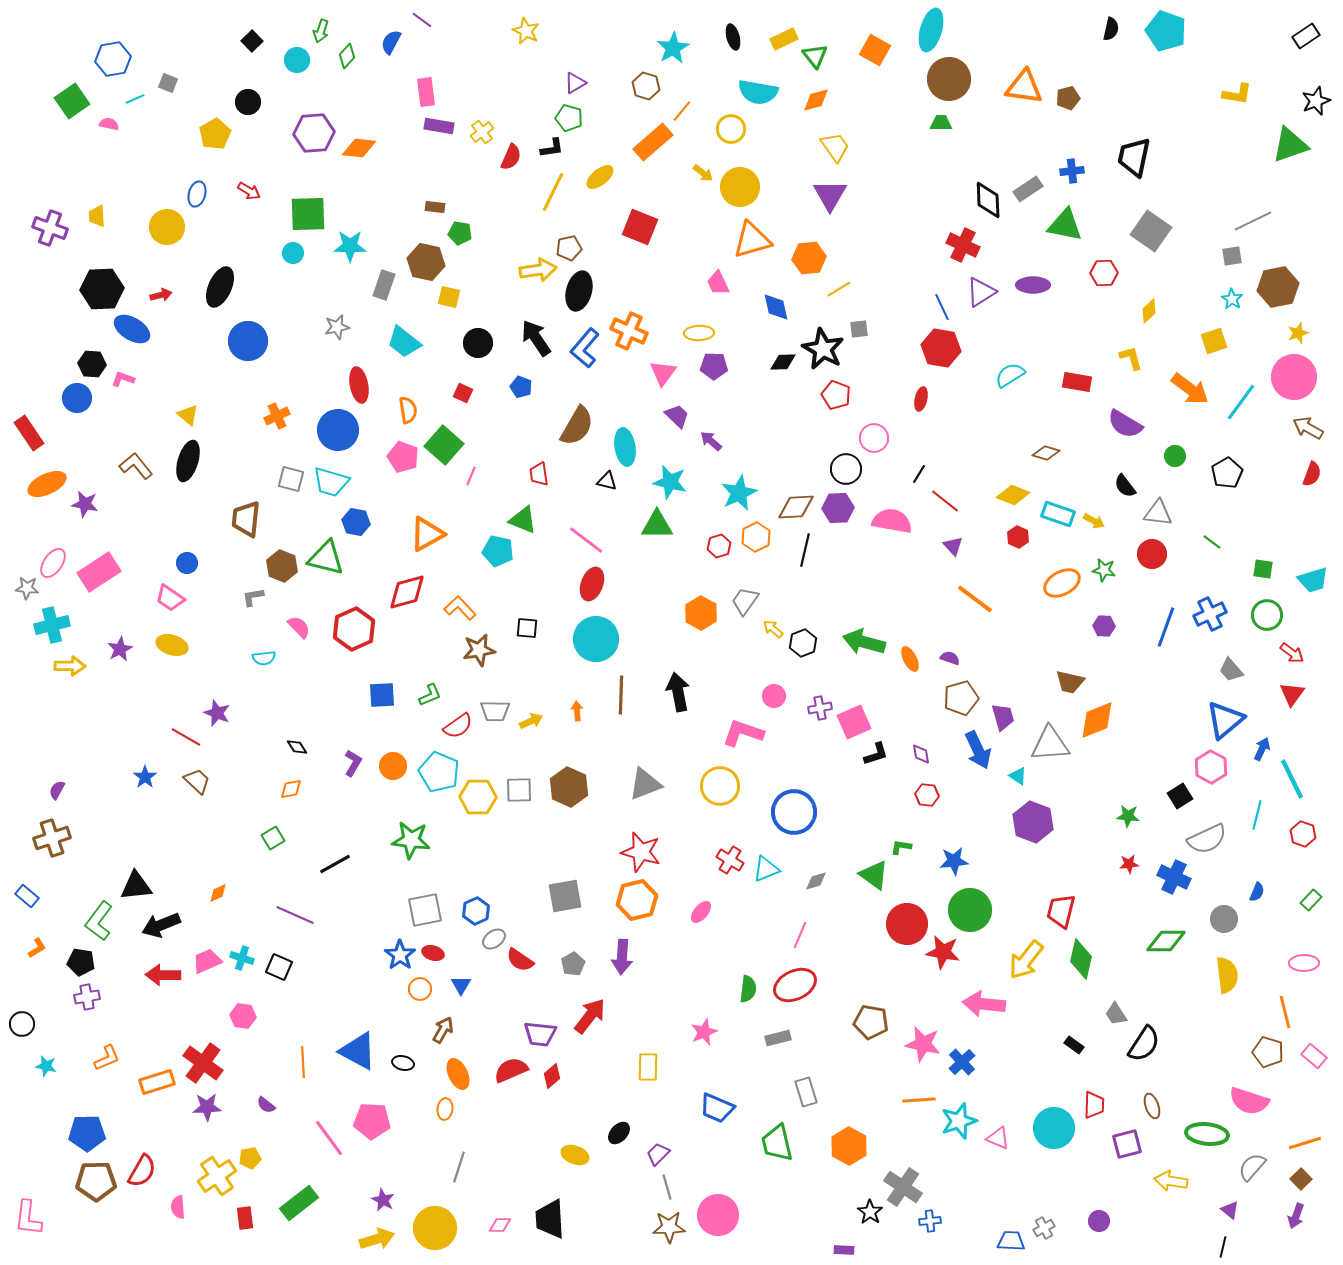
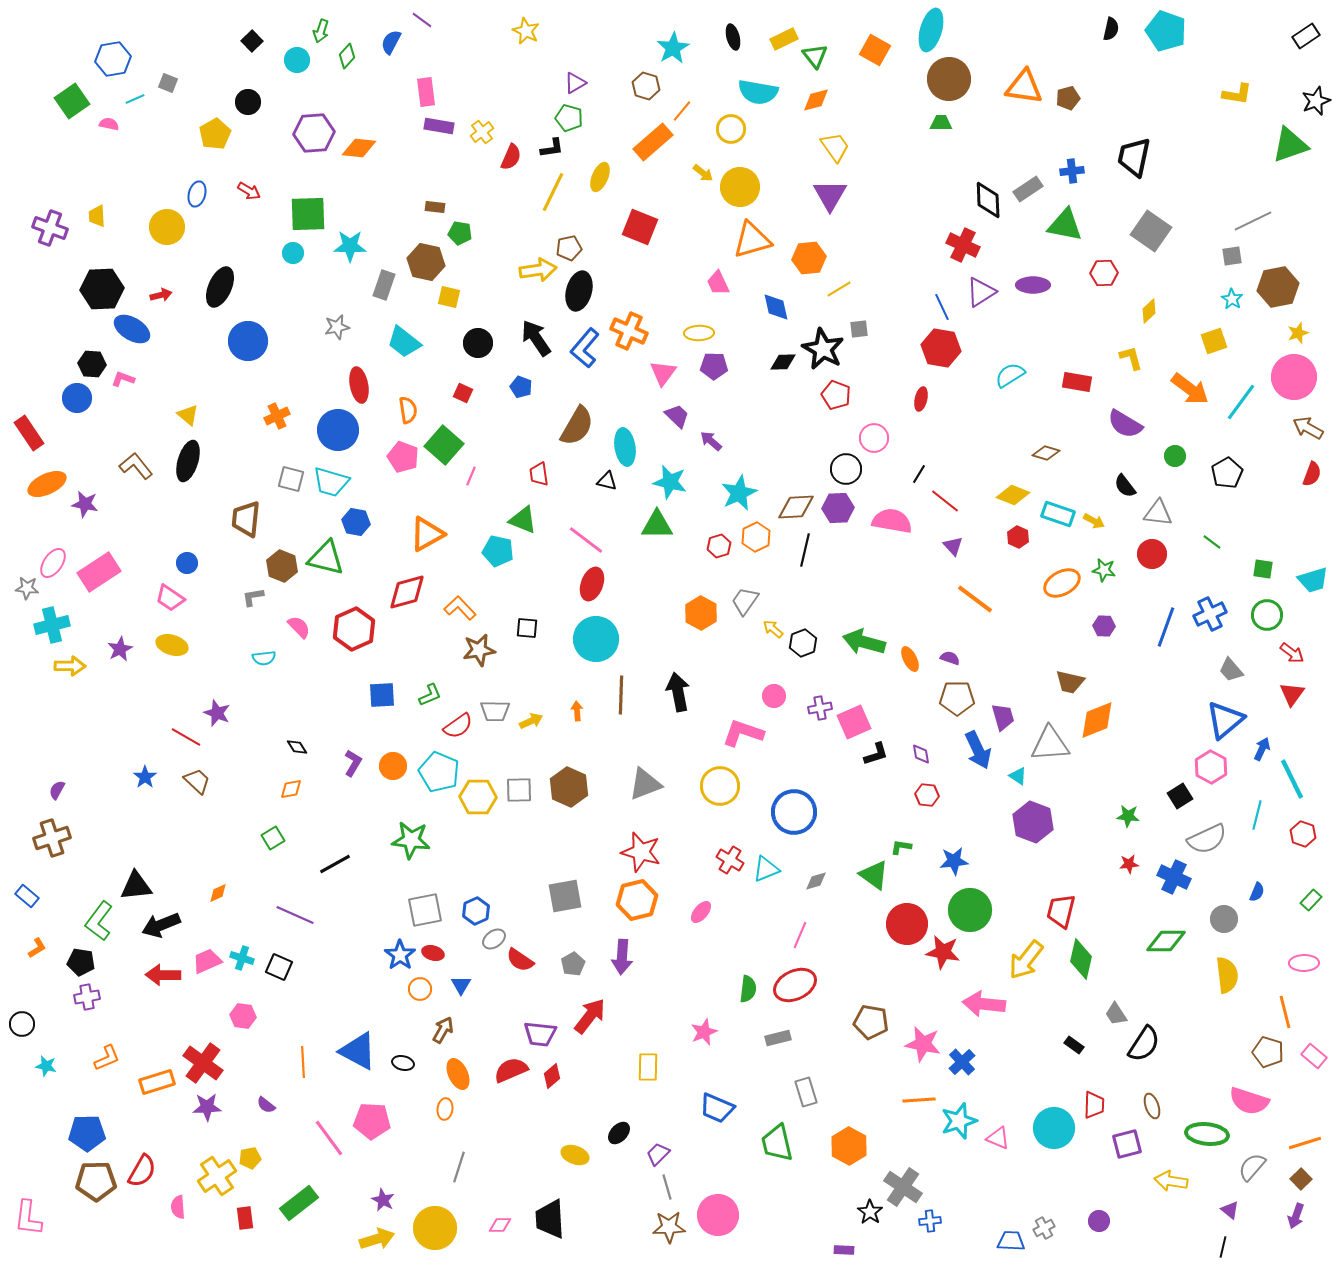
yellow ellipse at (600, 177): rotated 28 degrees counterclockwise
brown pentagon at (961, 698): moved 4 px left; rotated 16 degrees clockwise
